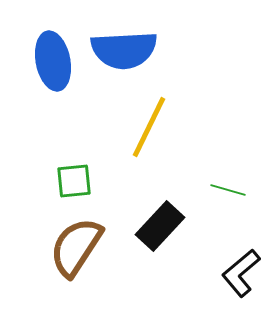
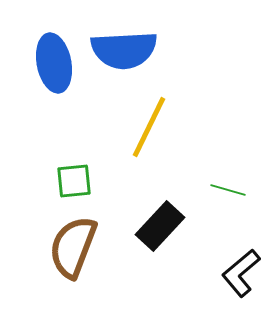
blue ellipse: moved 1 px right, 2 px down
brown semicircle: moved 3 px left; rotated 12 degrees counterclockwise
